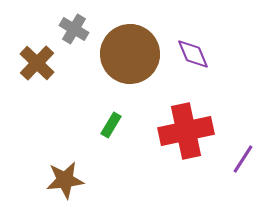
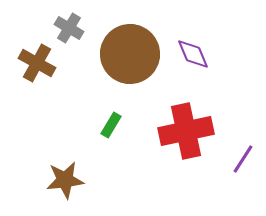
gray cross: moved 5 px left, 1 px up
brown cross: rotated 15 degrees counterclockwise
